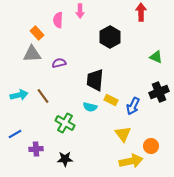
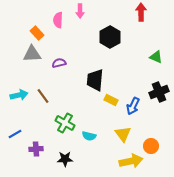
cyan semicircle: moved 1 px left, 29 px down
